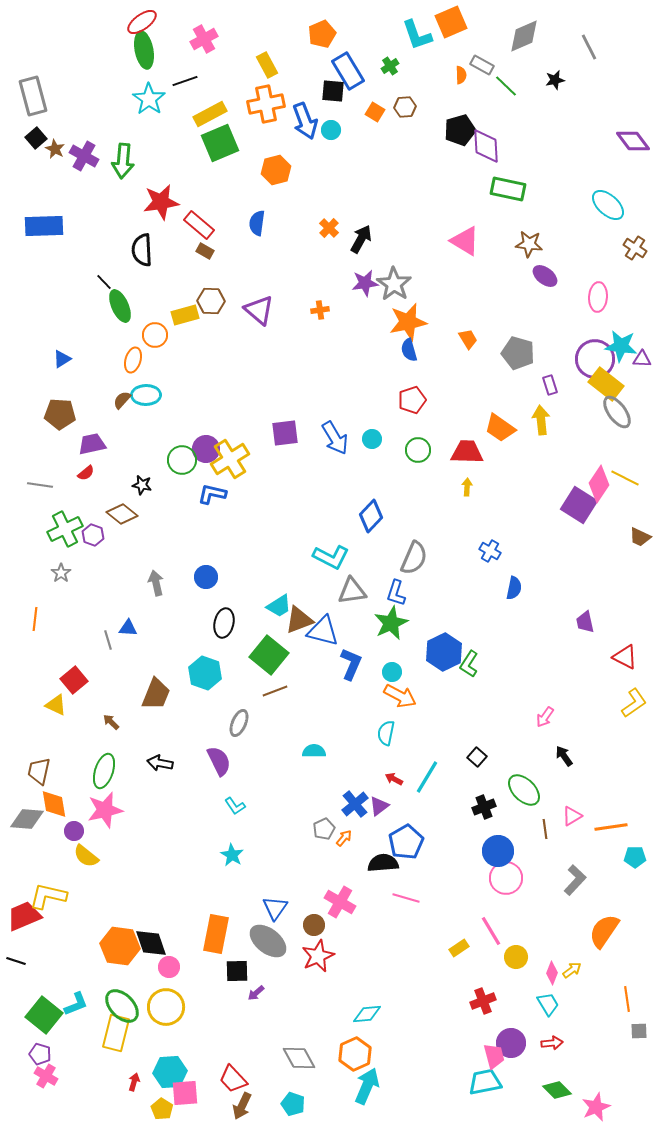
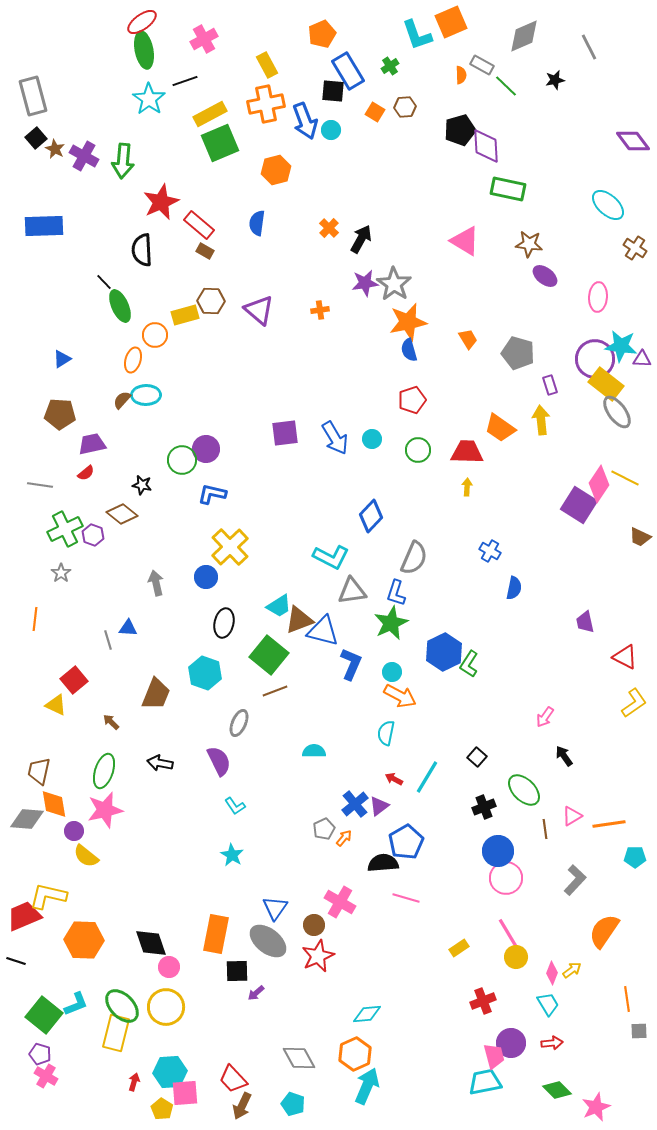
red star at (161, 202): rotated 15 degrees counterclockwise
yellow cross at (230, 459): moved 88 px down; rotated 12 degrees counterclockwise
orange line at (611, 827): moved 2 px left, 3 px up
pink line at (491, 931): moved 17 px right, 2 px down
orange hexagon at (120, 946): moved 36 px left, 6 px up; rotated 6 degrees counterclockwise
